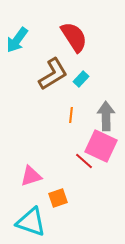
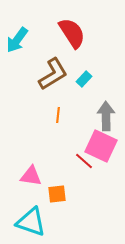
red semicircle: moved 2 px left, 4 px up
cyan rectangle: moved 3 px right
orange line: moved 13 px left
pink triangle: rotated 25 degrees clockwise
orange square: moved 1 px left, 4 px up; rotated 12 degrees clockwise
